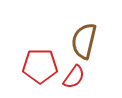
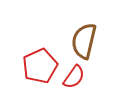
red pentagon: rotated 24 degrees counterclockwise
